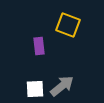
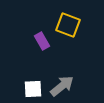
purple rectangle: moved 3 px right, 5 px up; rotated 24 degrees counterclockwise
white square: moved 2 px left
